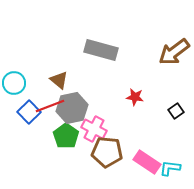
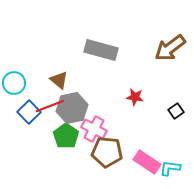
brown arrow: moved 4 px left, 4 px up
